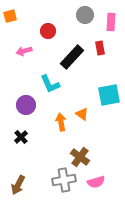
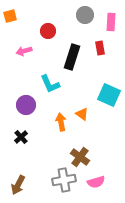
black rectangle: rotated 25 degrees counterclockwise
cyan square: rotated 35 degrees clockwise
